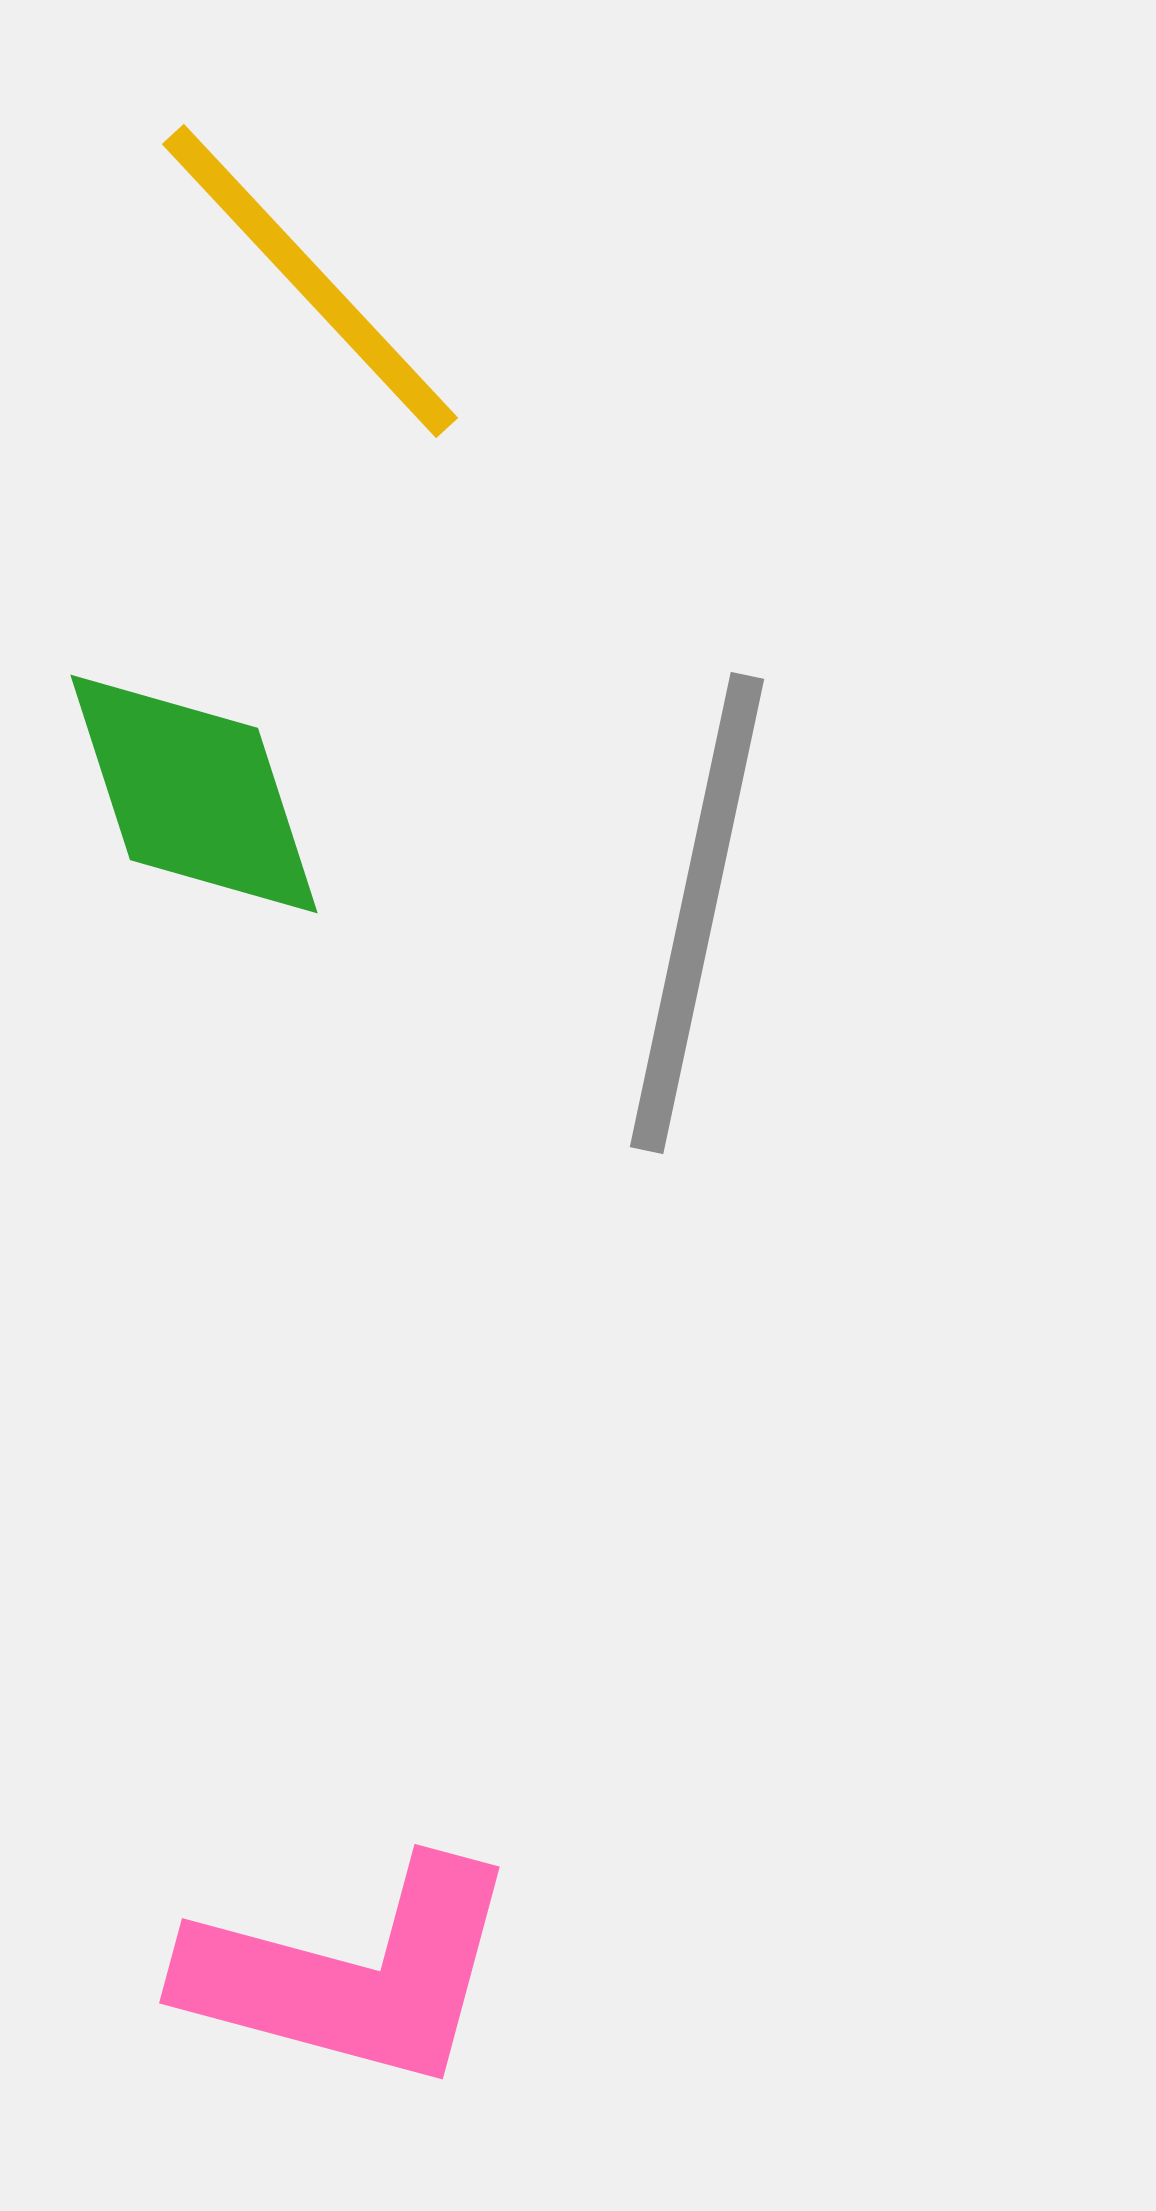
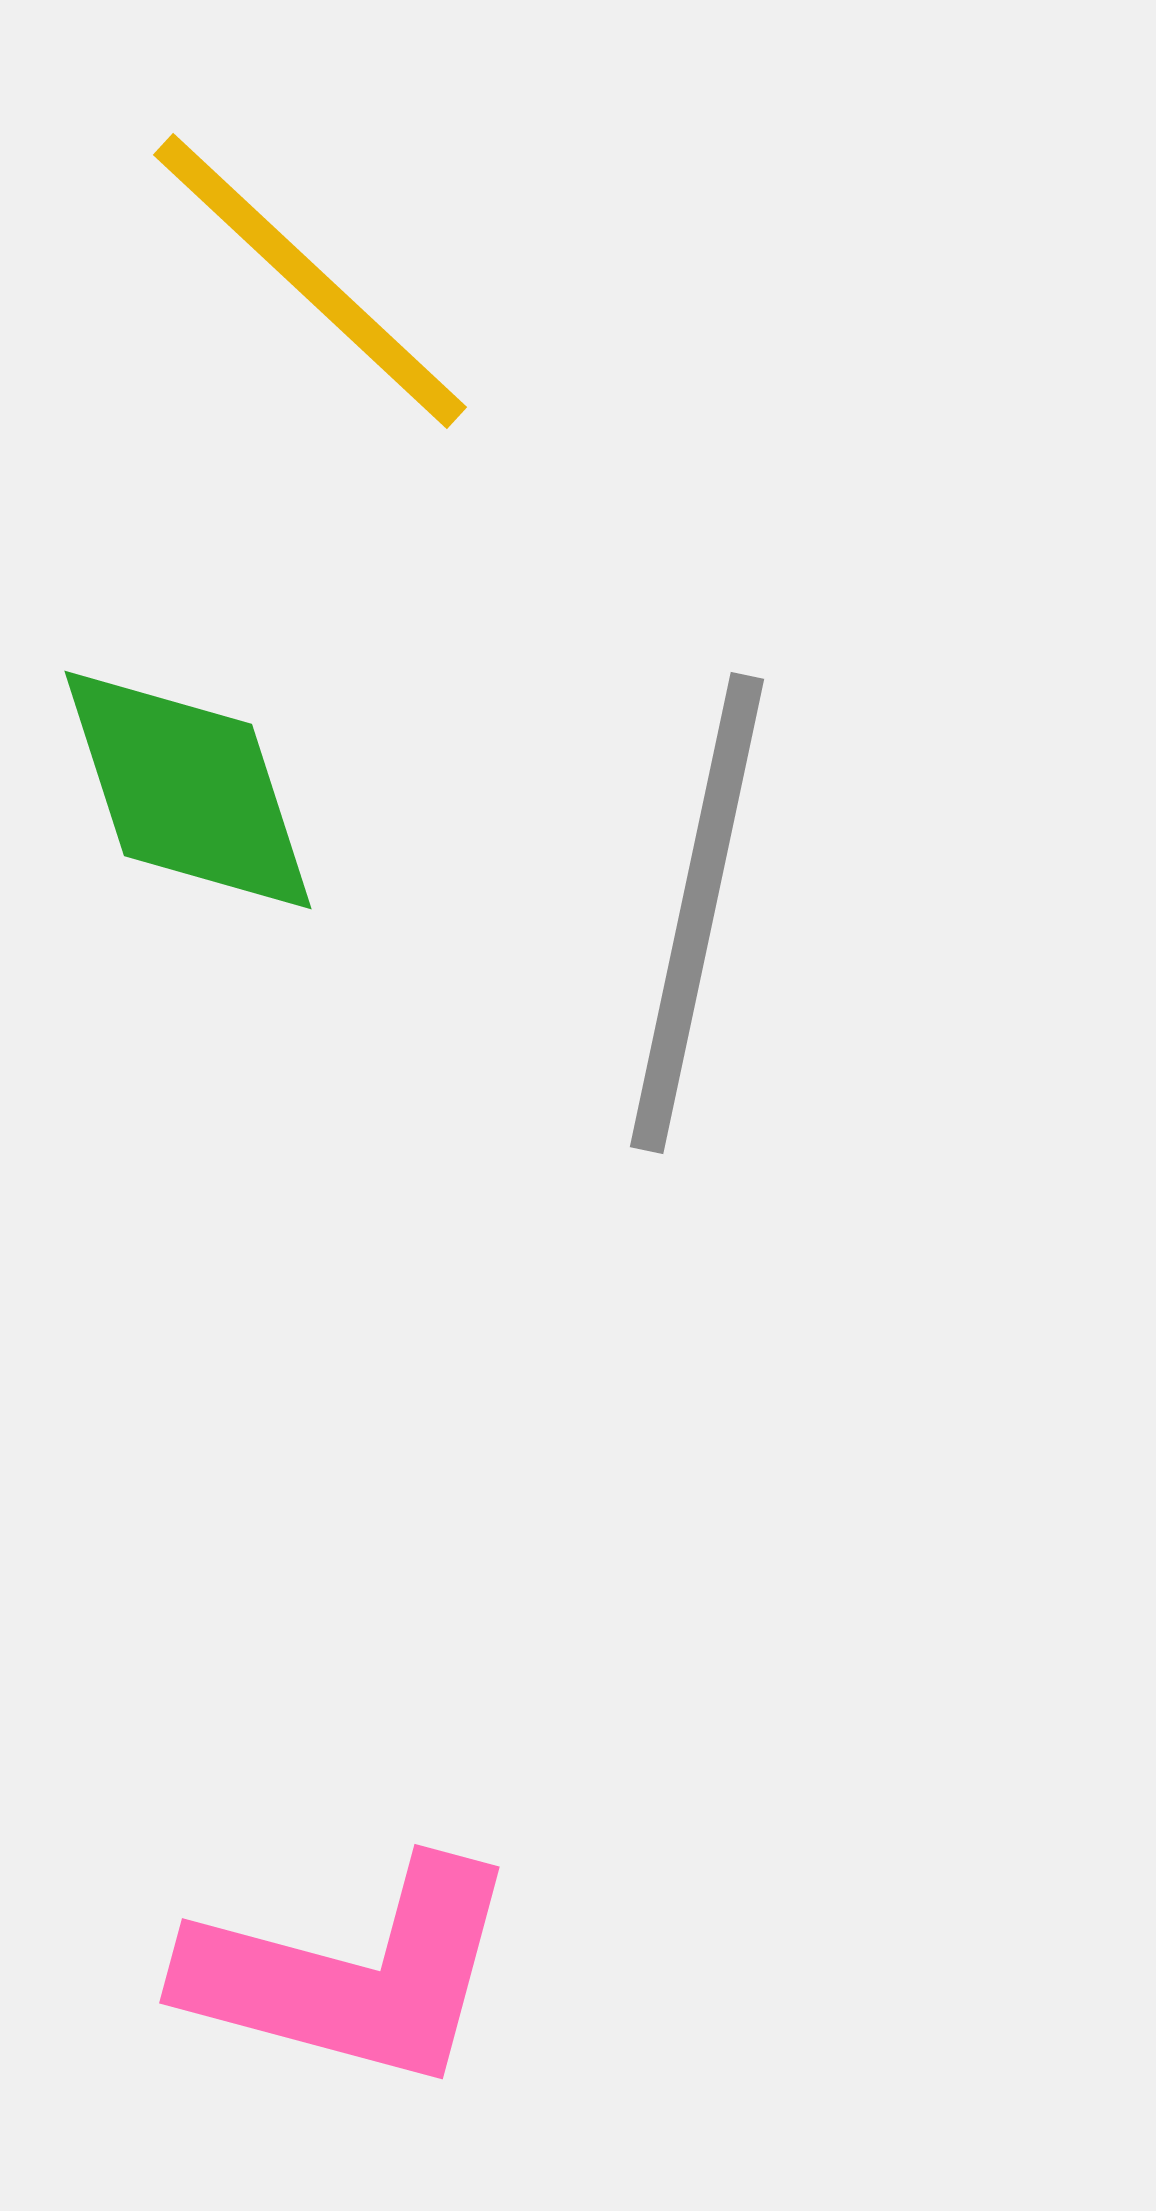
yellow line: rotated 4 degrees counterclockwise
green diamond: moved 6 px left, 4 px up
